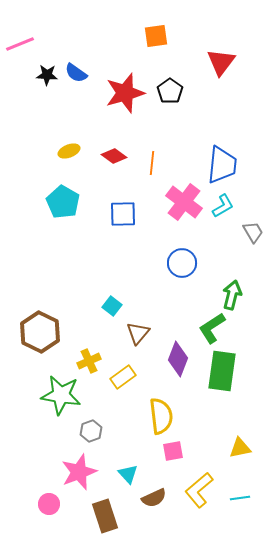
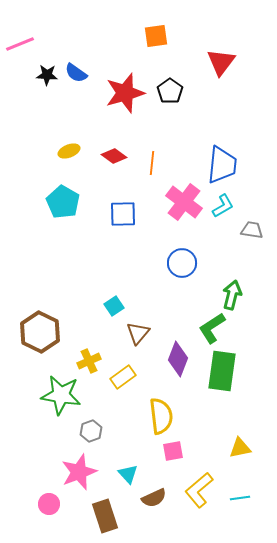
gray trapezoid: moved 1 px left, 2 px up; rotated 50 degrees counterclockwise
cyan square: moved 2 px right; rotated 18 degrees clockwise
